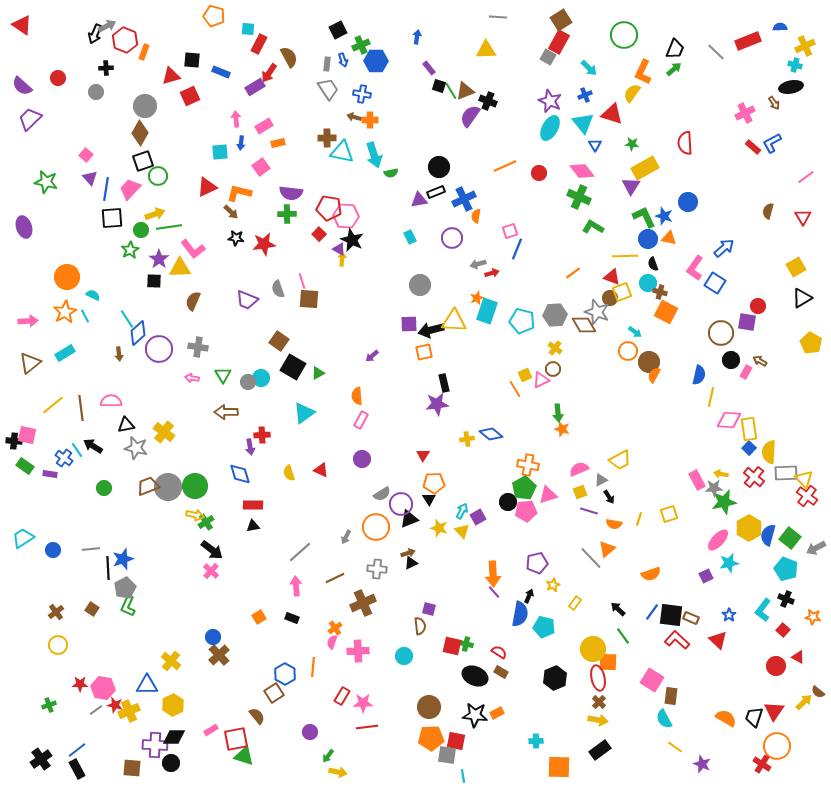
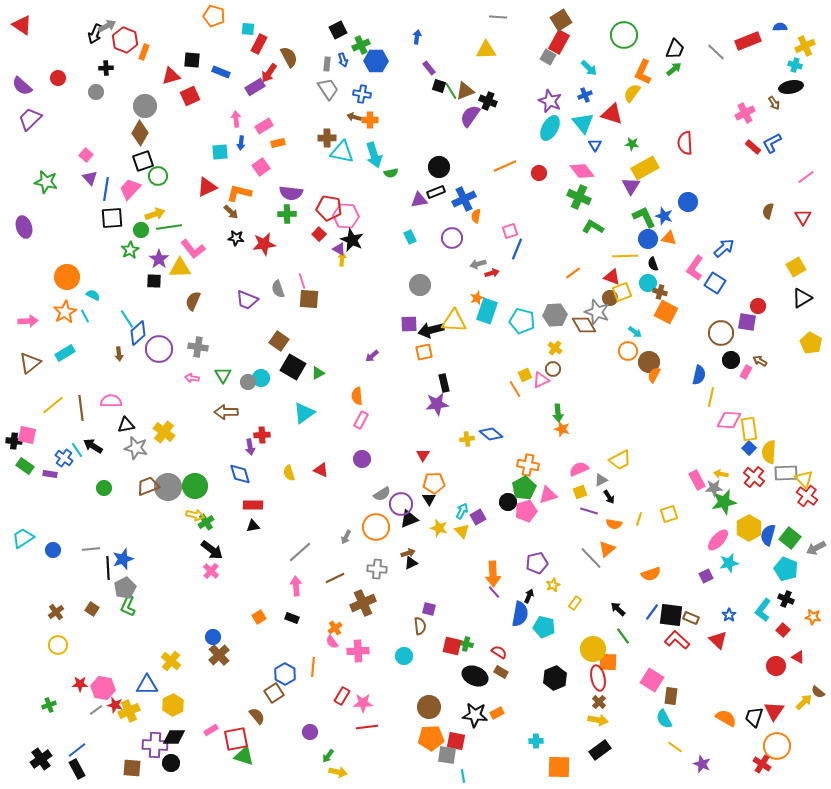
pink pentagon at (526, 511): rotated 10 degrees counterclockwise
pink semicircle at (332, 642): rotated 56 degrees counterclockwise
